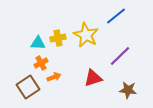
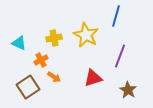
blue line: rotated 35 degrees counterclockwise
yellow cross: moved 4 px left
cyan triangle: moved 19 px left; rotated 21 degrees clockwise
purple line: rotated 25 degrees counterclockwise
orange cross: moved 3 px up
orange arrow: rotated 56 degrees clockwise
brown star: rotated 24 degrees clockwise
